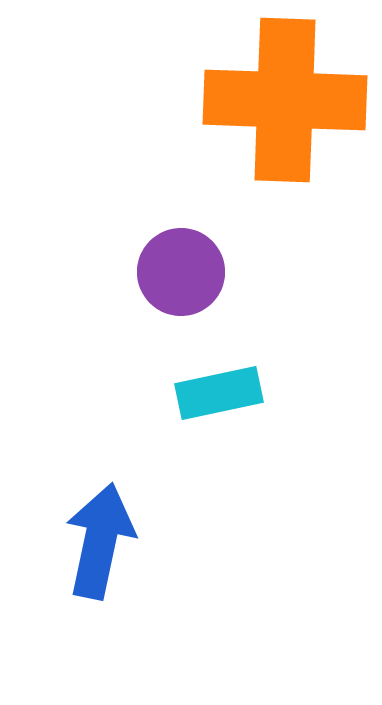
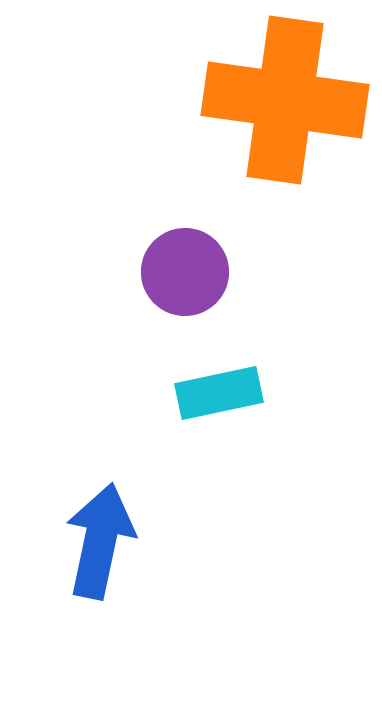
orange cross: rotated 6 degrees clockwise
purple circle: moved 4 px right
